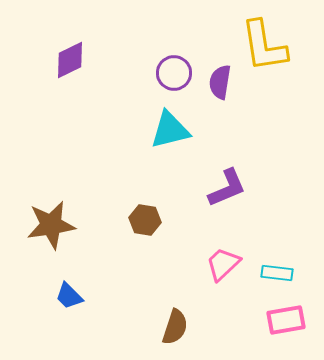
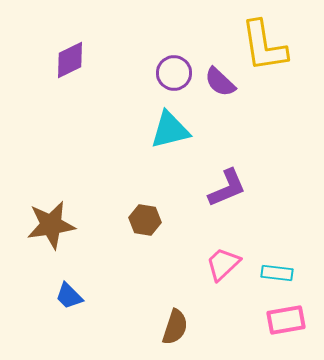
purple semicircle: rotated 56 degrees counterclockwise
